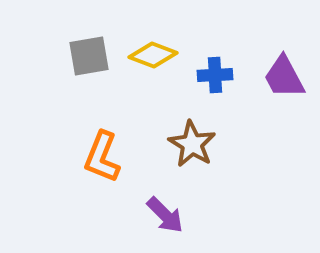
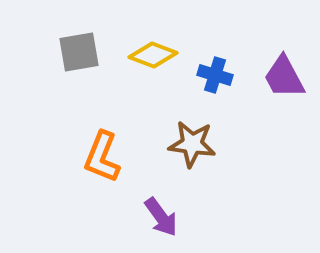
gray square: moved 10 px left, 4 px up
blue cross: rotated 20 degrees clockwise
brown star: rotated 24 degrees counterclockwise
purple arrow: moved 4 px left, 2 px down; rotated 9 degrees clockwise
